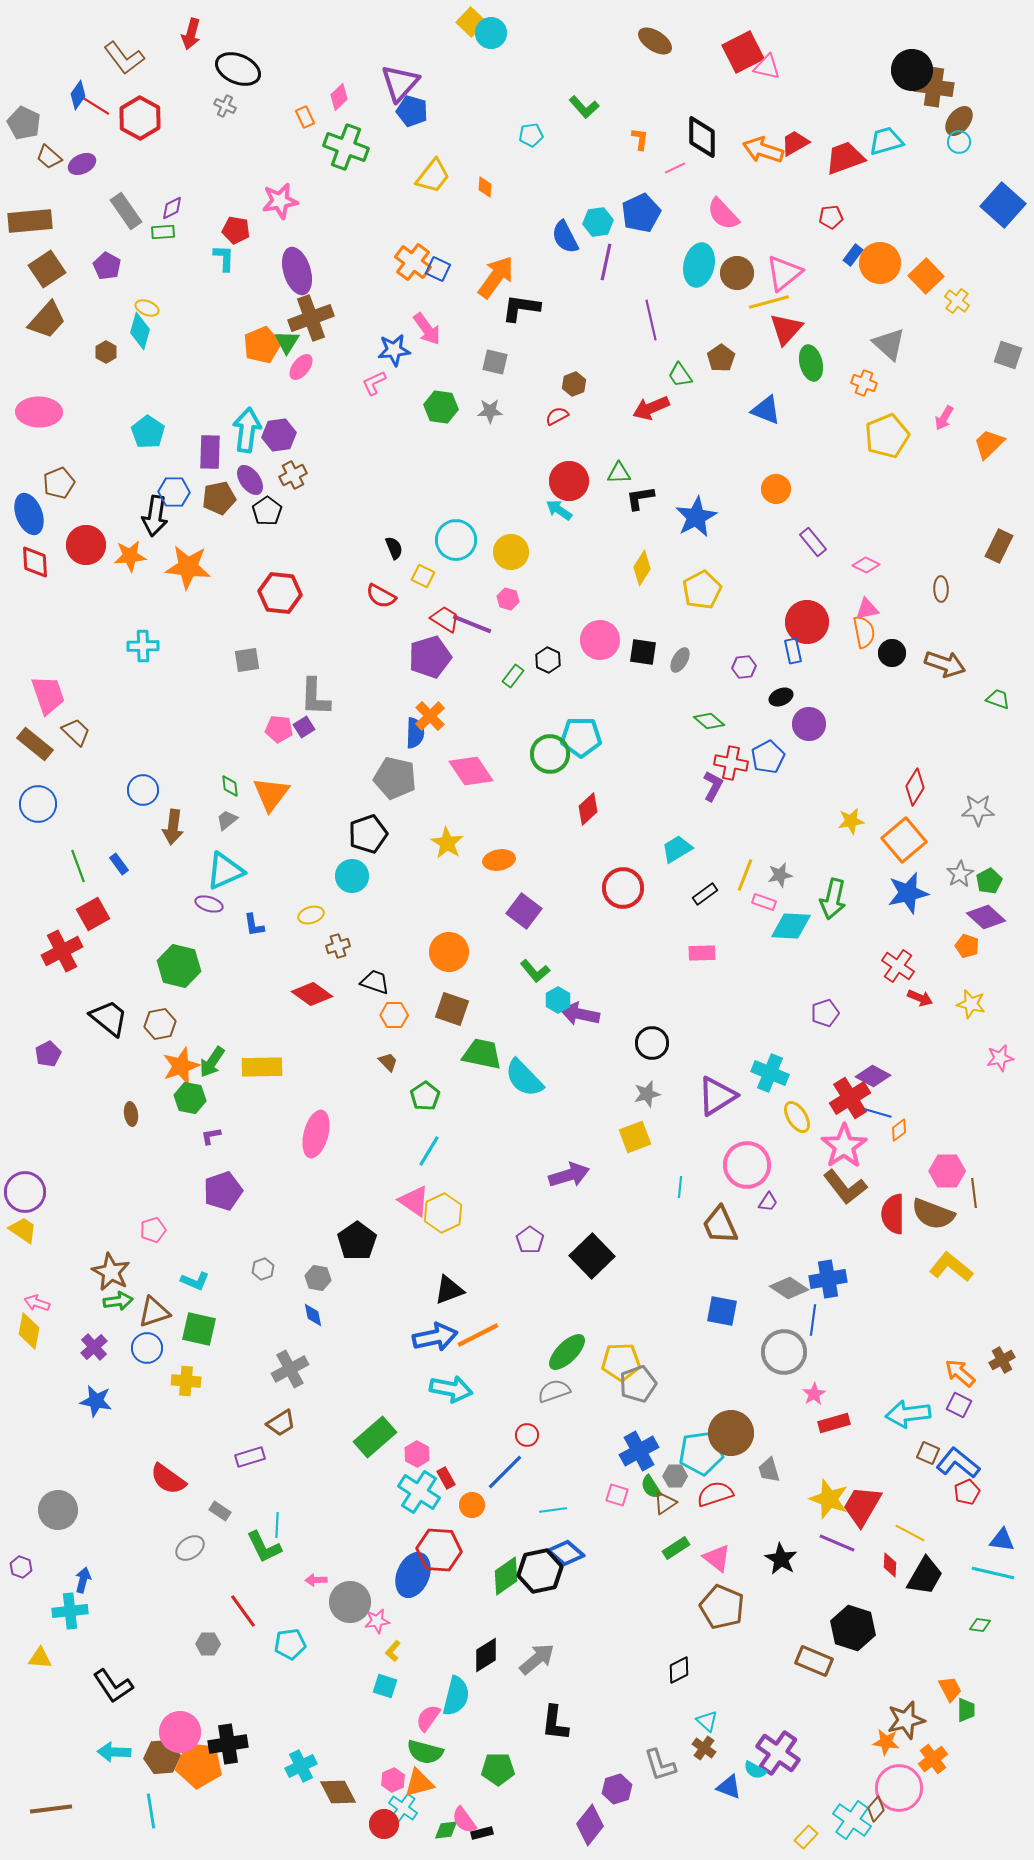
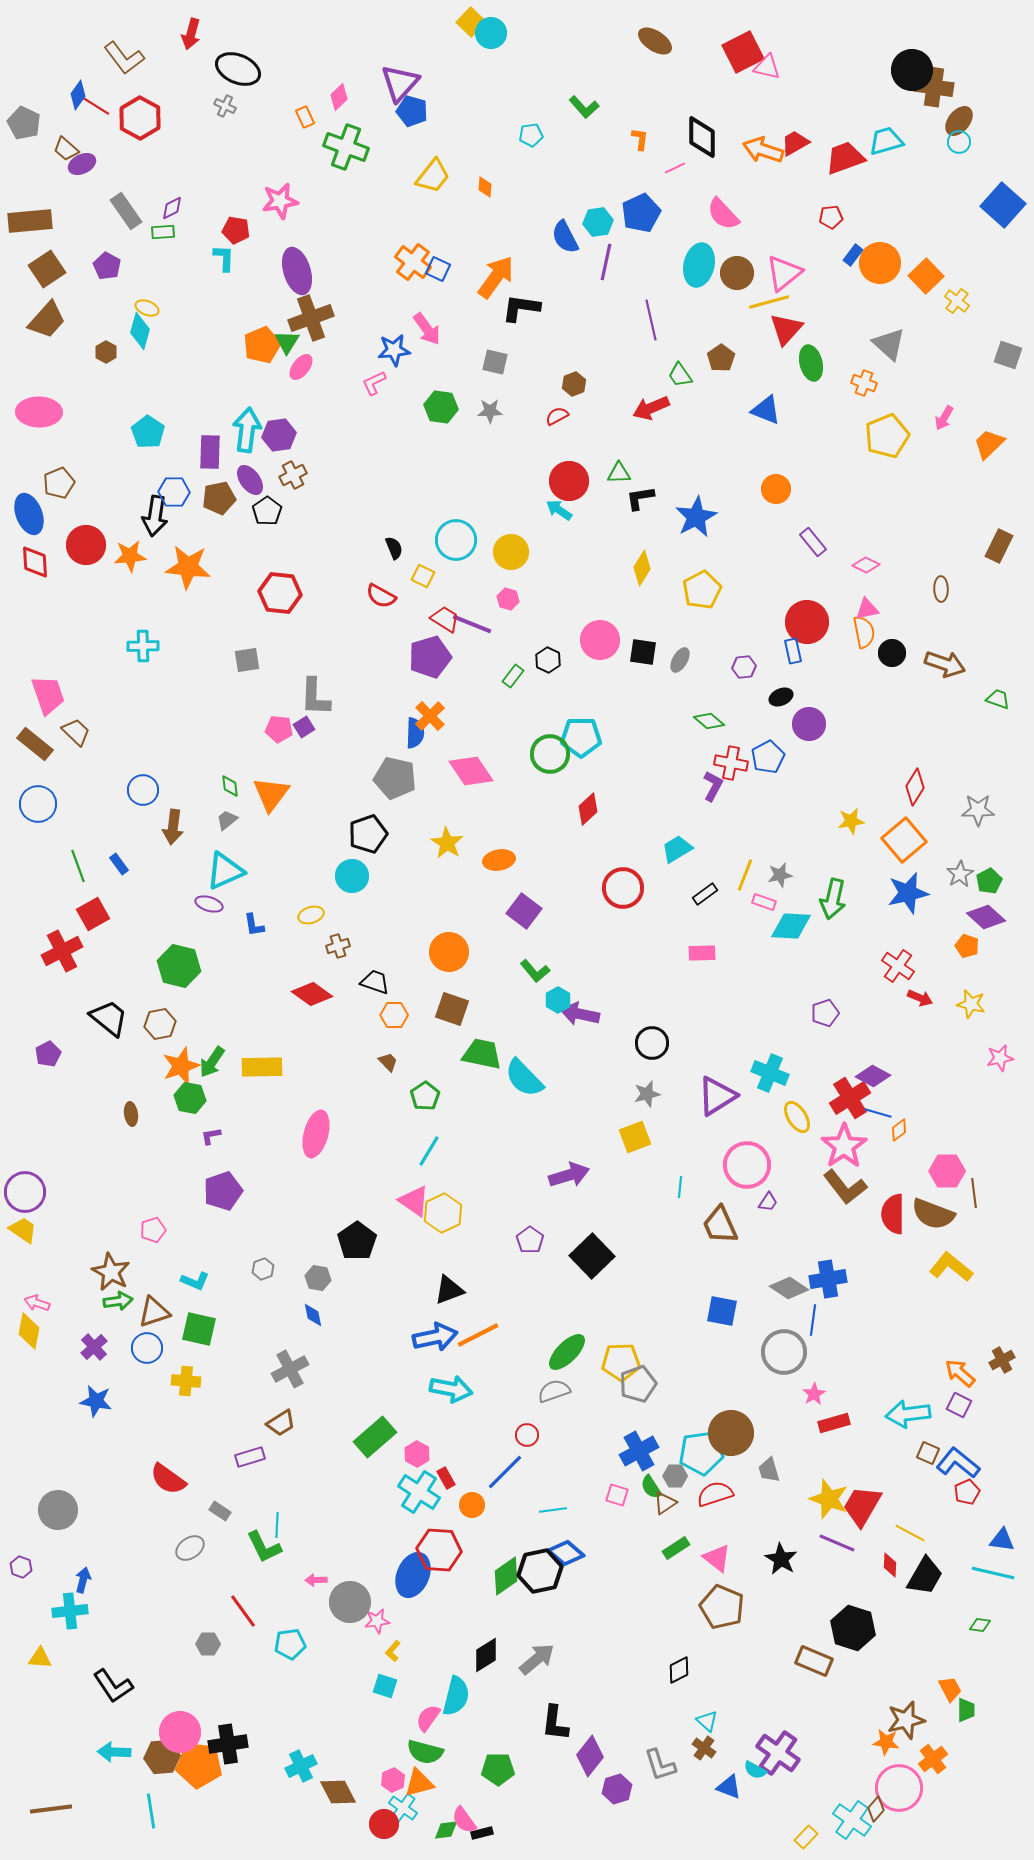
brown trapezoid at (49, 157): moved 17 px right, 8 px up
purple diamond at (590, 1825): moved 69 px up
